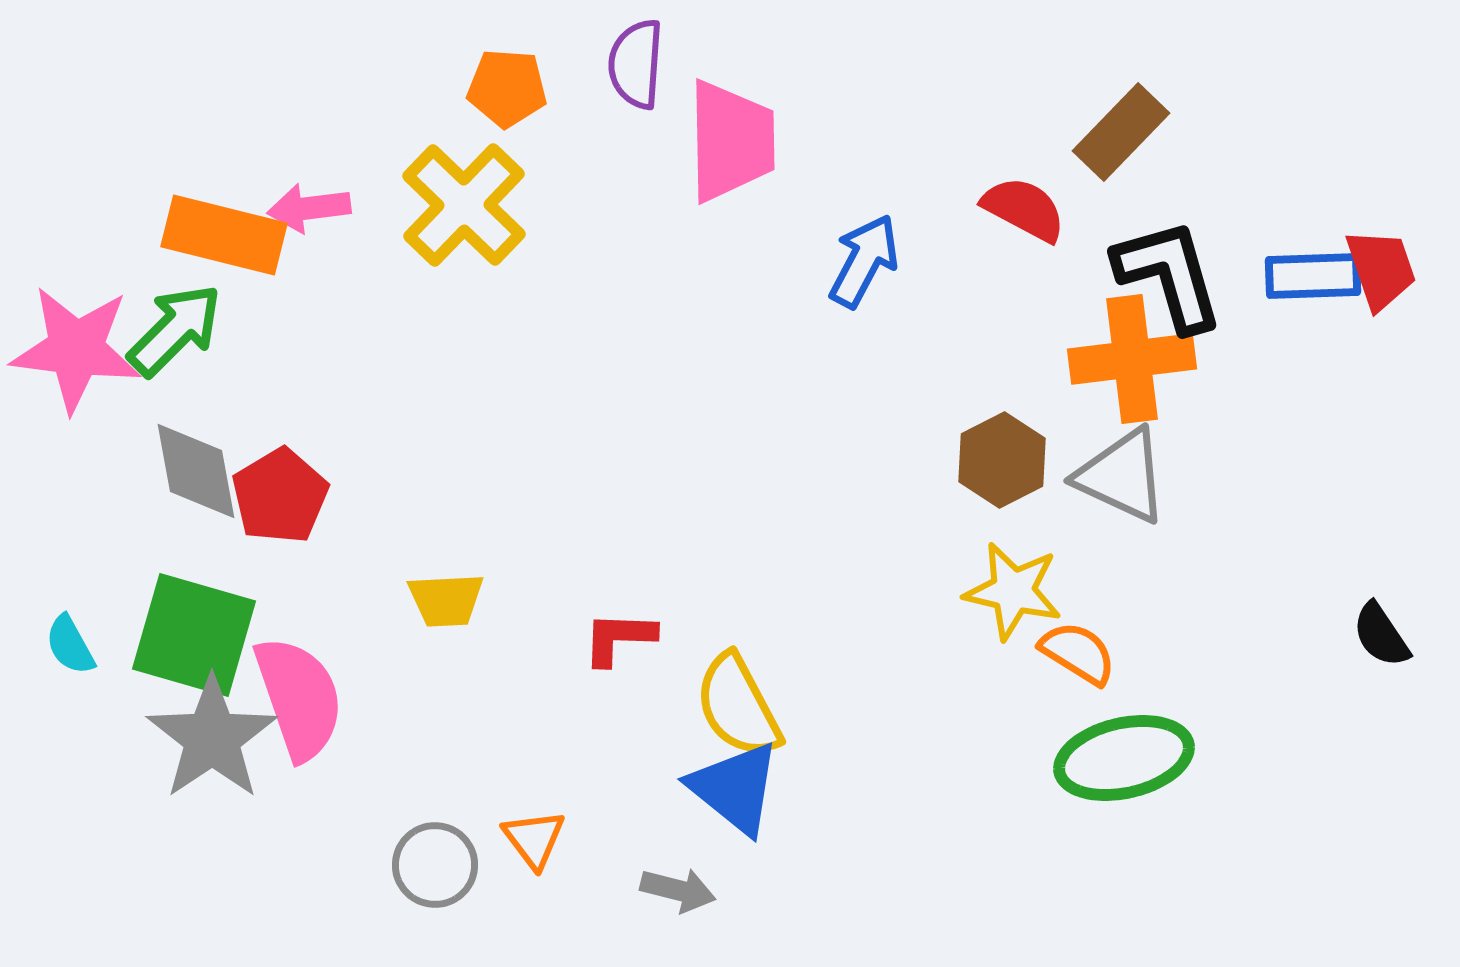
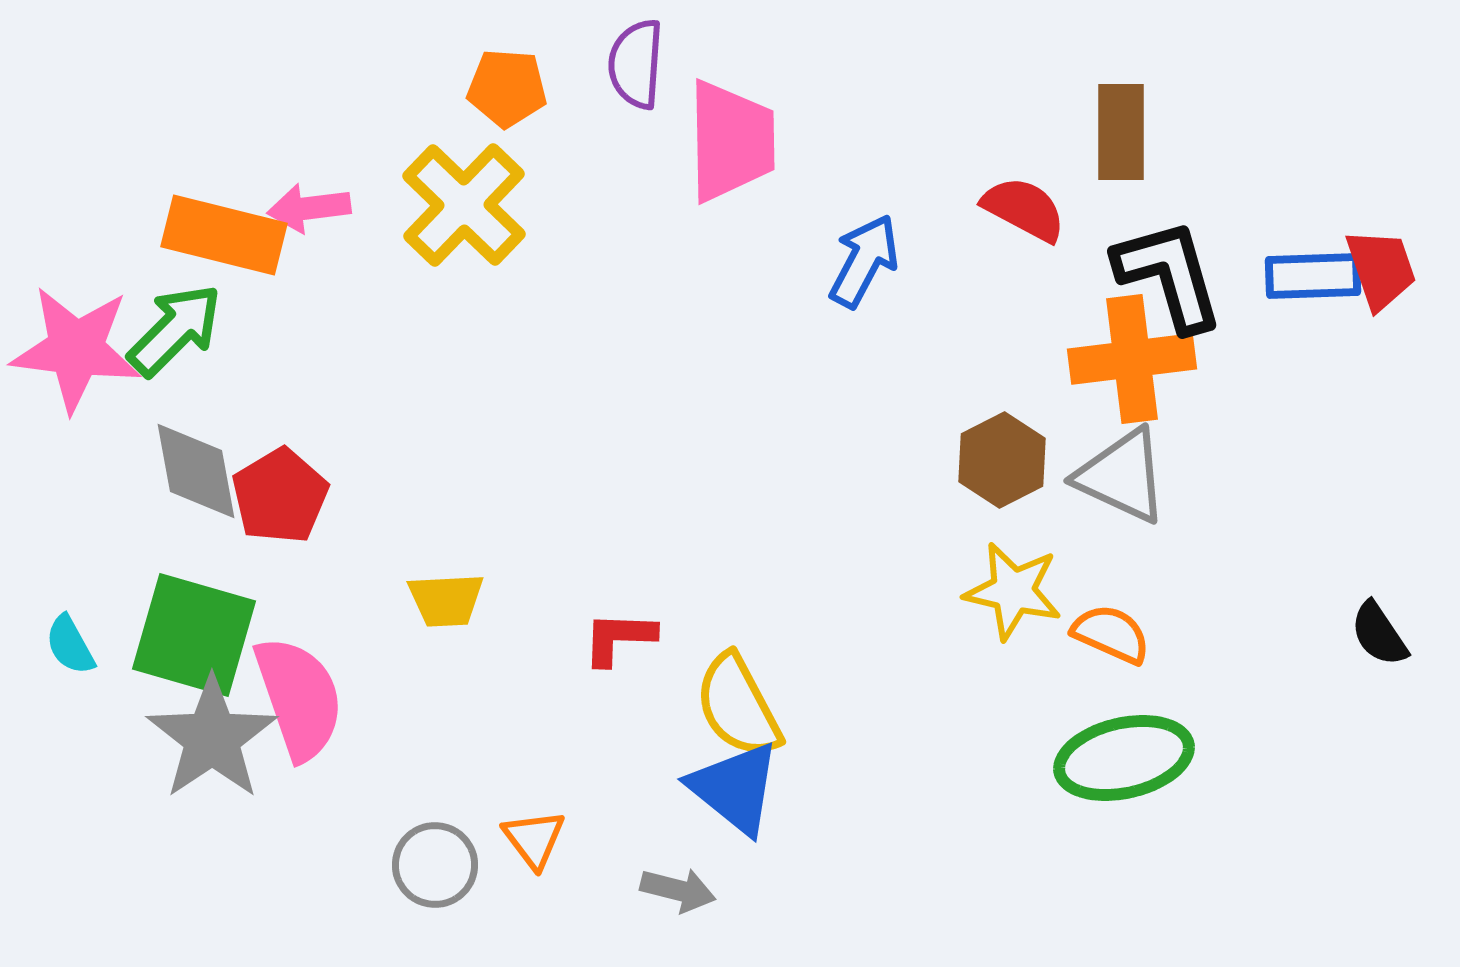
brown rectangle: rotated 44 degrees counterclockwise
black semicircle: moved 2 px left, 1 px up
orange semicircle: moved 33 px right, 19 px up; rotated 8 degrees counterclockwise
